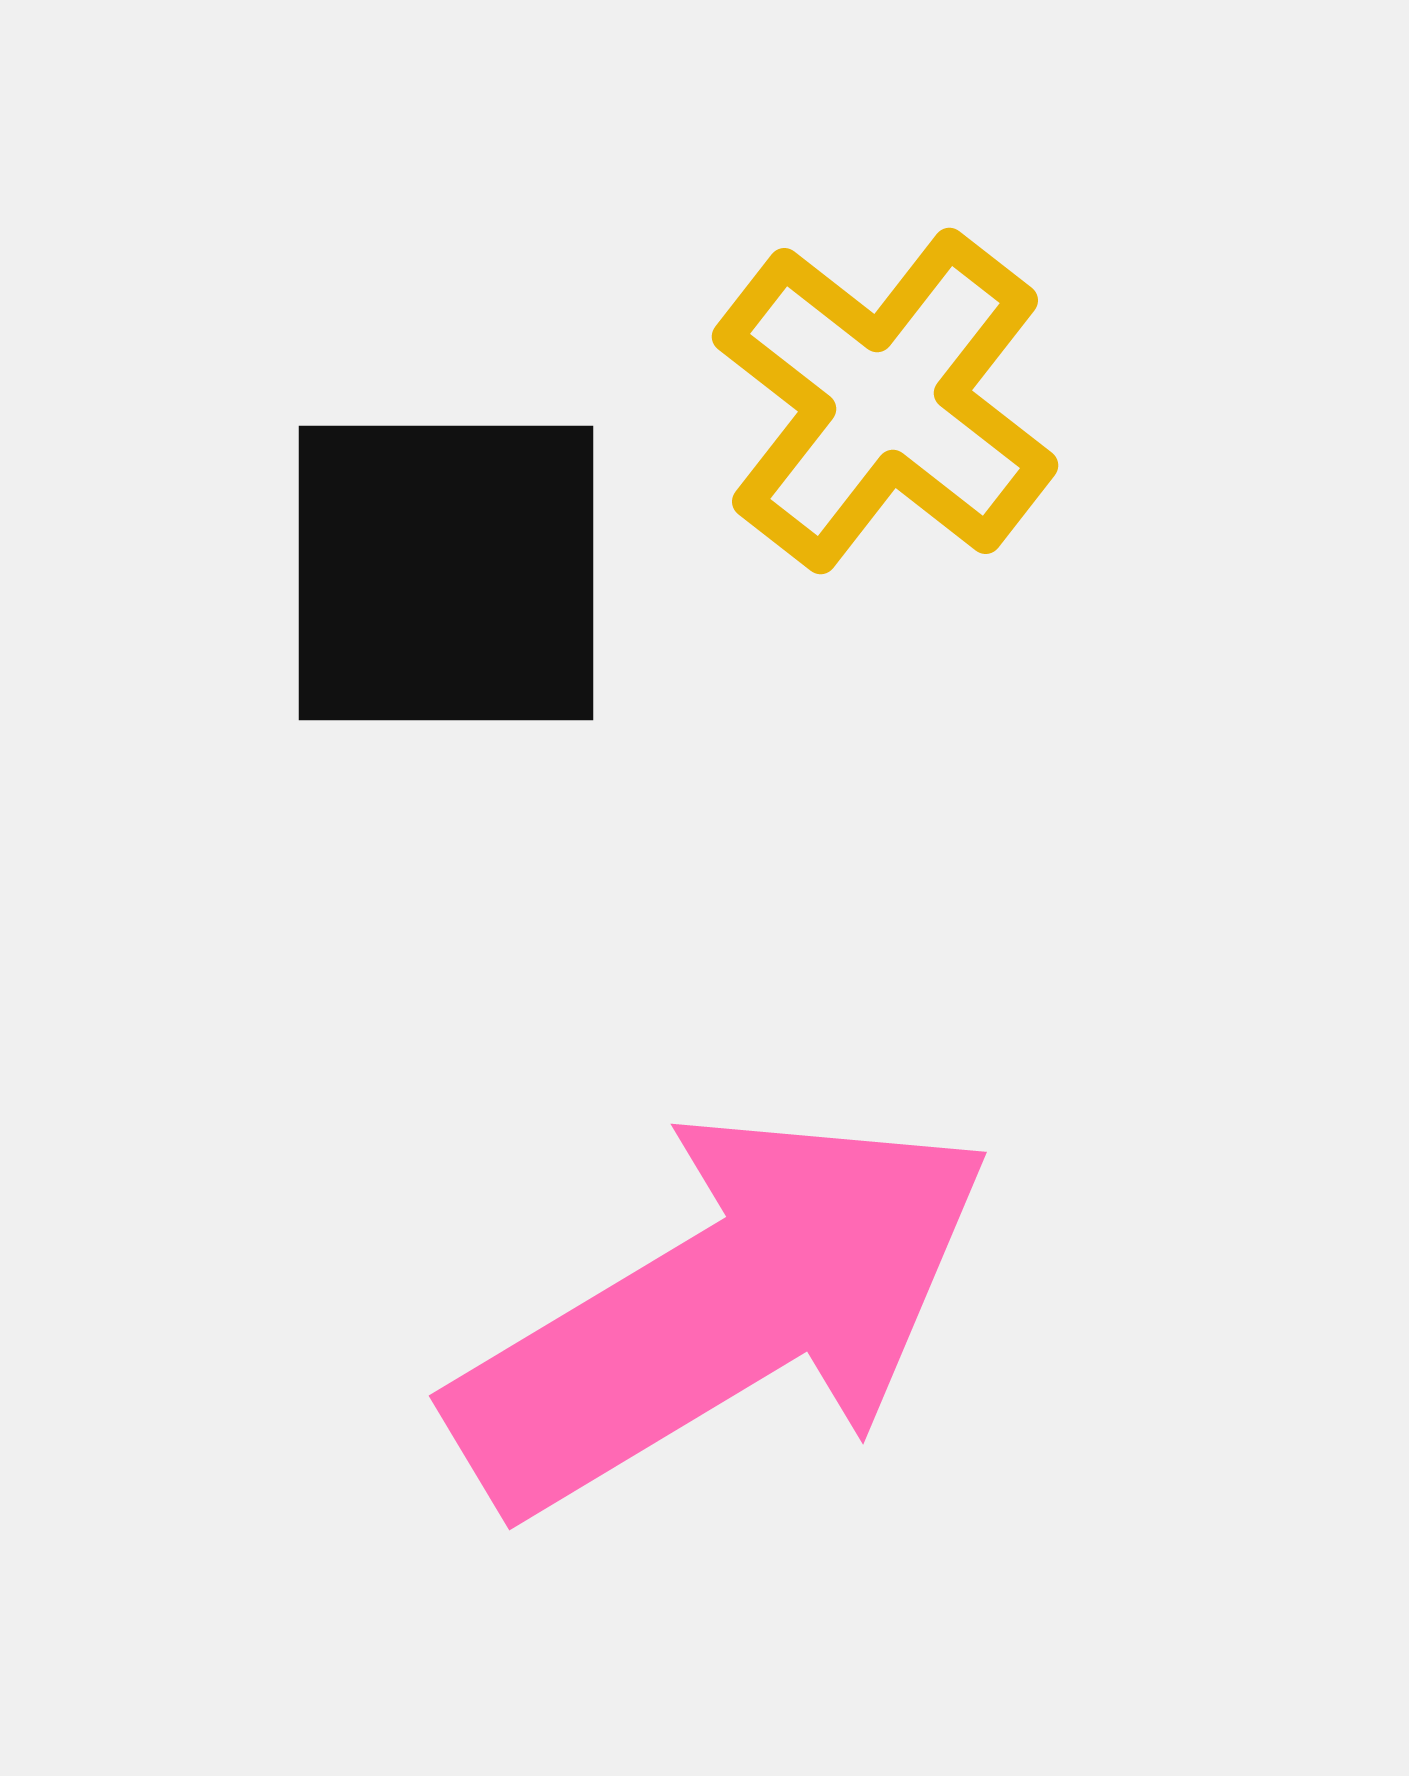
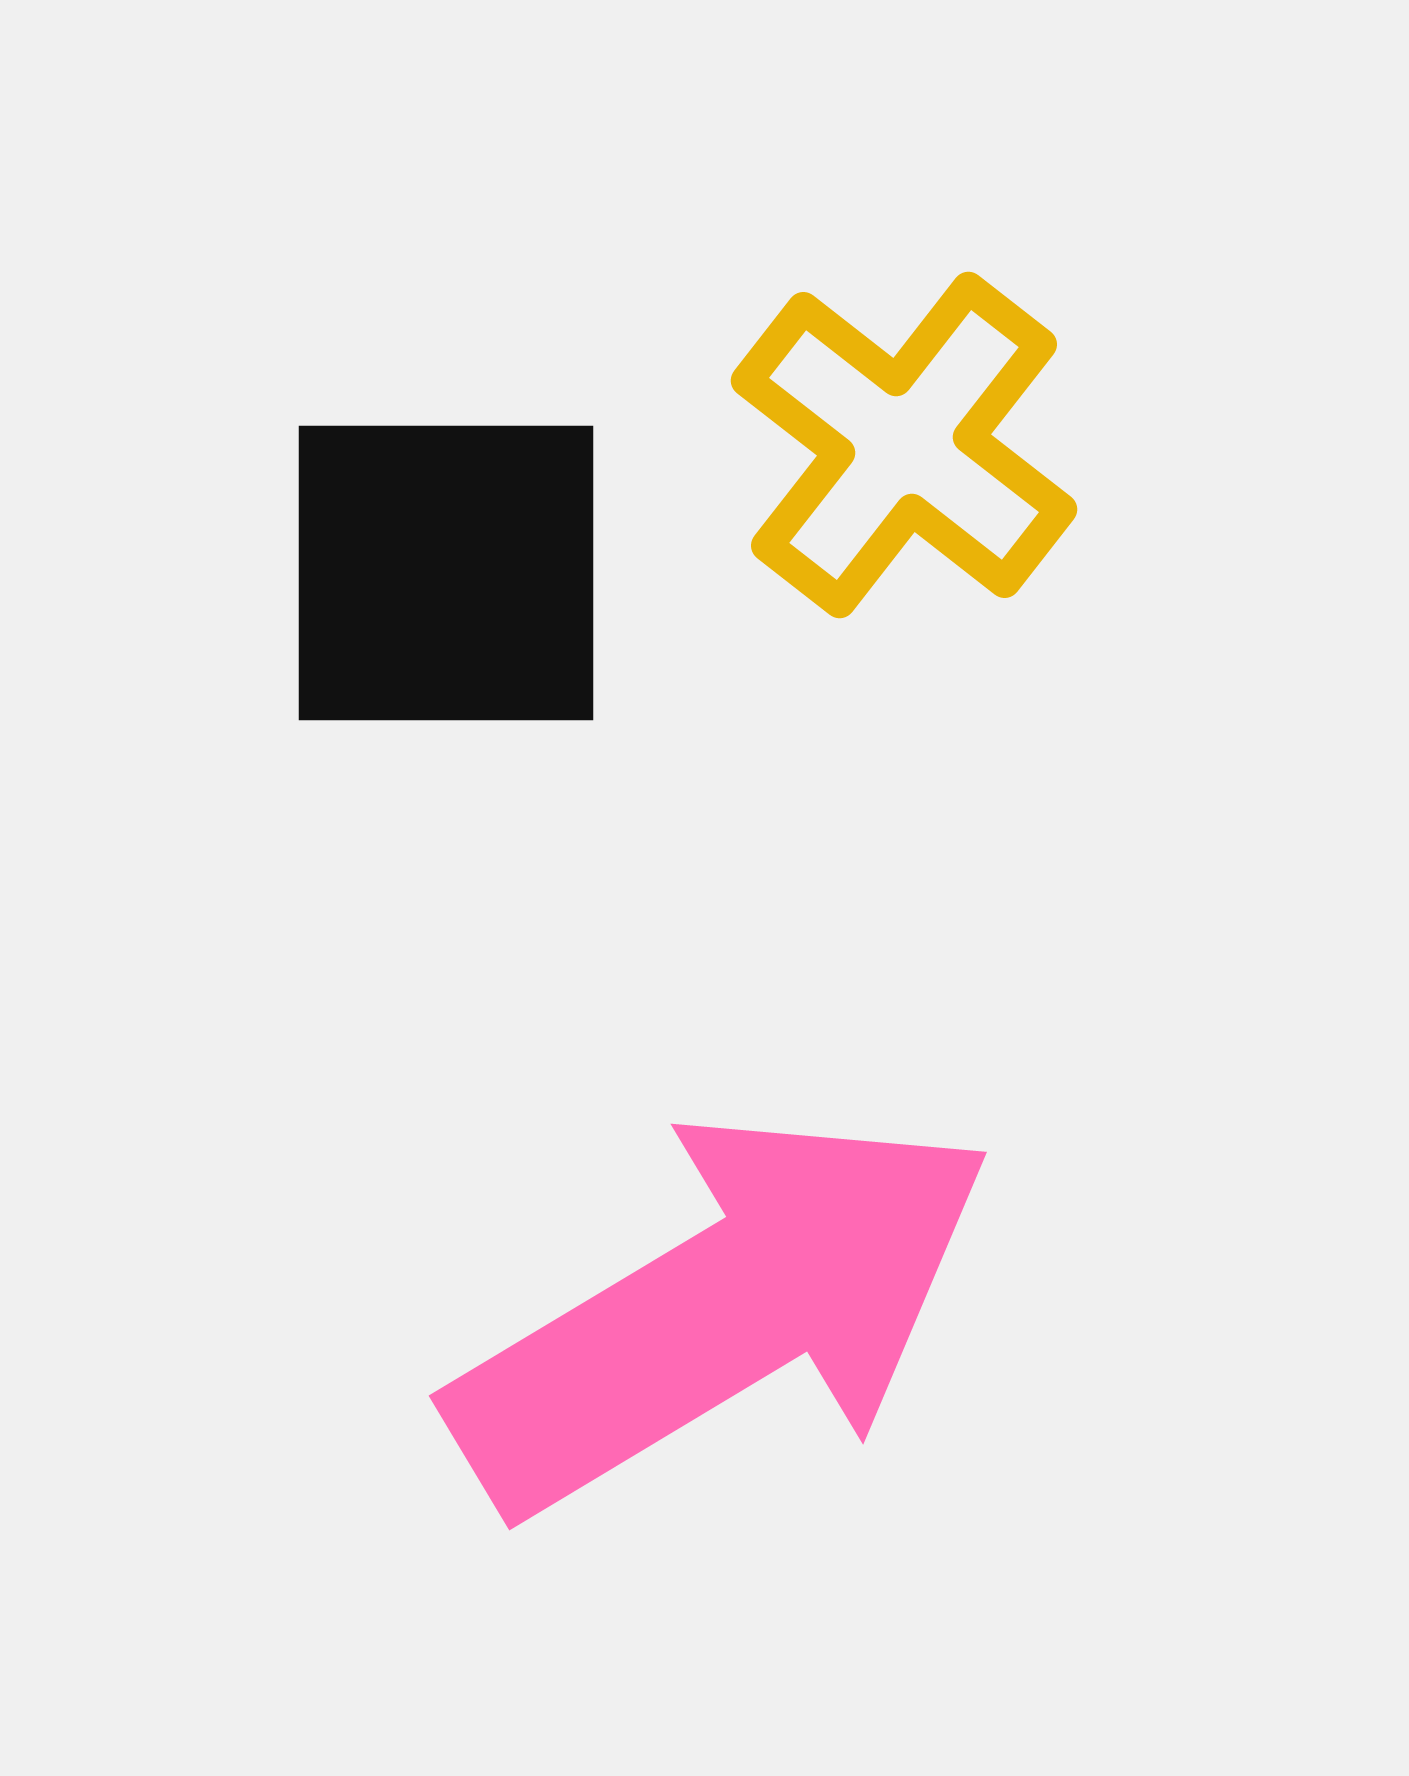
yellow cross: moved 19 px right, 44 px down
